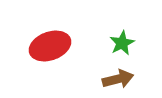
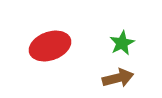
brown arrow: moved 1 px up
